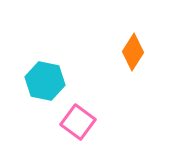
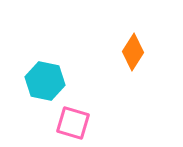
pink square: moved 5 px left, 1 px down; rotated 20 degrees counterclockwise
